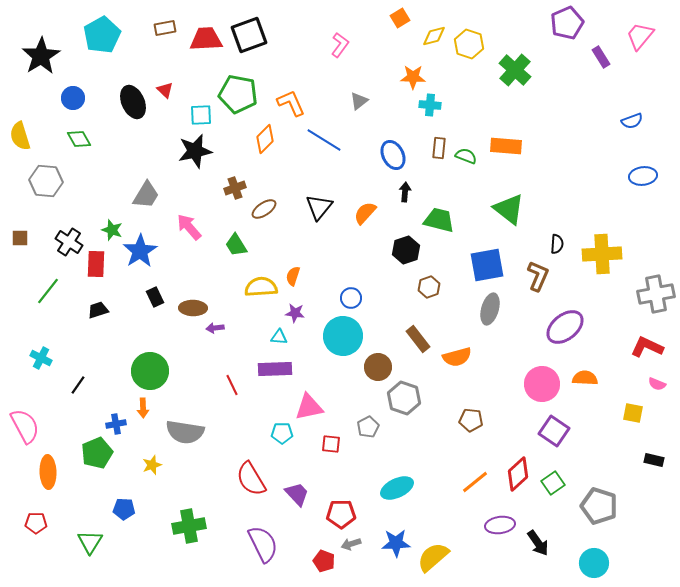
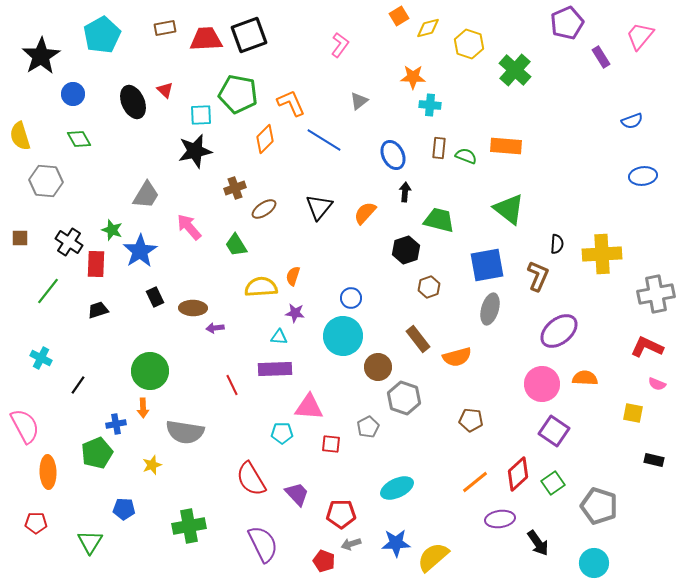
orange square at (400, 18): moved 1 px left, 2 px up
yellow diamond at (434, 36): moved 6 px left, 8 px up
blue circle at (73, 98): moved 4 px up
purple ellipse at (565, 327): moved 6 px left, 4 px down
pink triangle at (309, 407): rotated 16 degrees clockwise
purple ellipse at (500, 525): moved 6 px up
